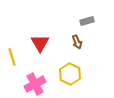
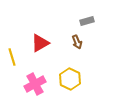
red triangle: rotated 30 degrees clockwise
yellow hexagon: moved 5 px down
